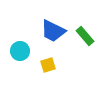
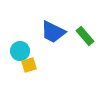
blue trapezoid: moved 1 px down
yellow square: moved 19 px left
